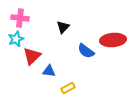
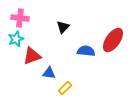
red ellipse: rotated 50 degrees counterclockwise
blue semicircle: rotated 150 degrees clockwise
red triangle: rotated 24 degrees clockwise
blue triangle: moved 2 px down
yellow rectangle: moved 3 px left; rotated 16 degrees counterclockwise
